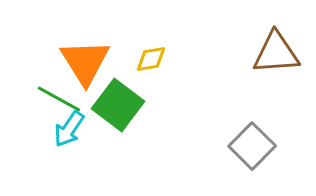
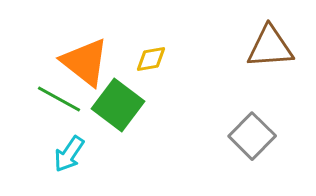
brown triangle: moved 6 px left, 6 px up
orange triangle: rotated 20 degrees counterclockwise
cyan arrow: moved 25 px down
gray square: moved 10 px up
